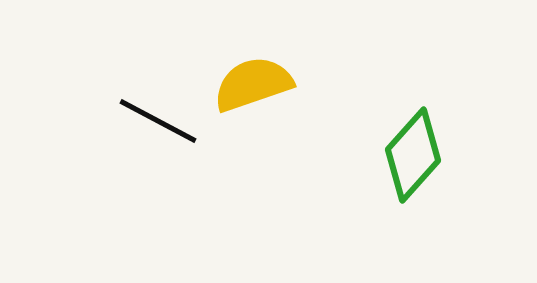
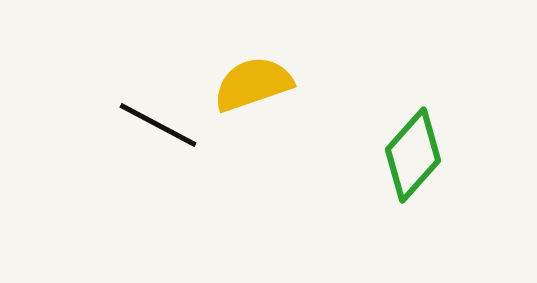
black line: moved 4 px down
